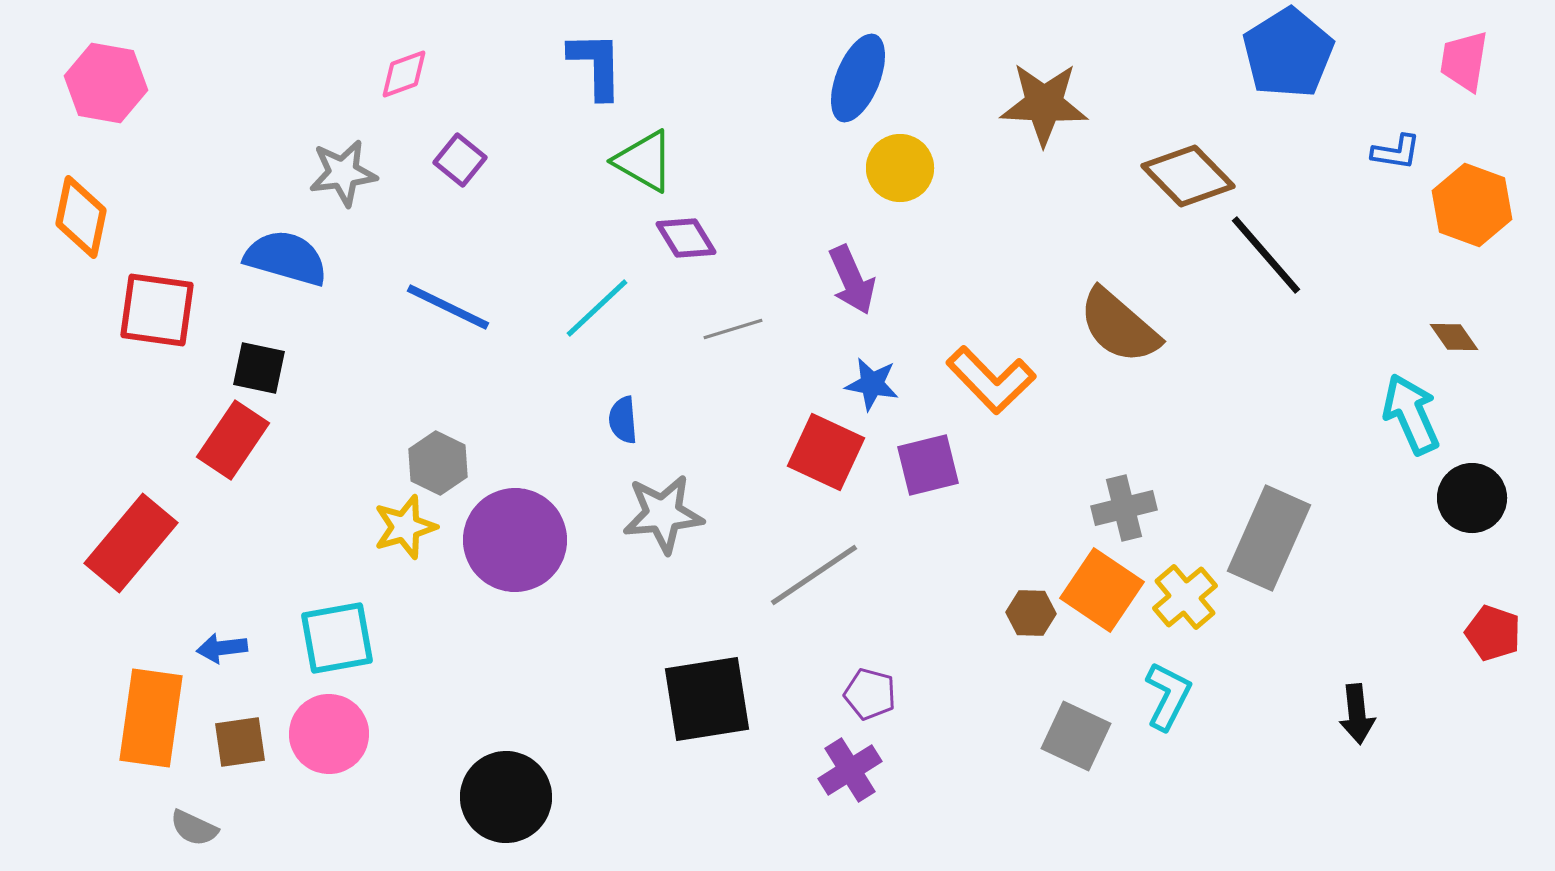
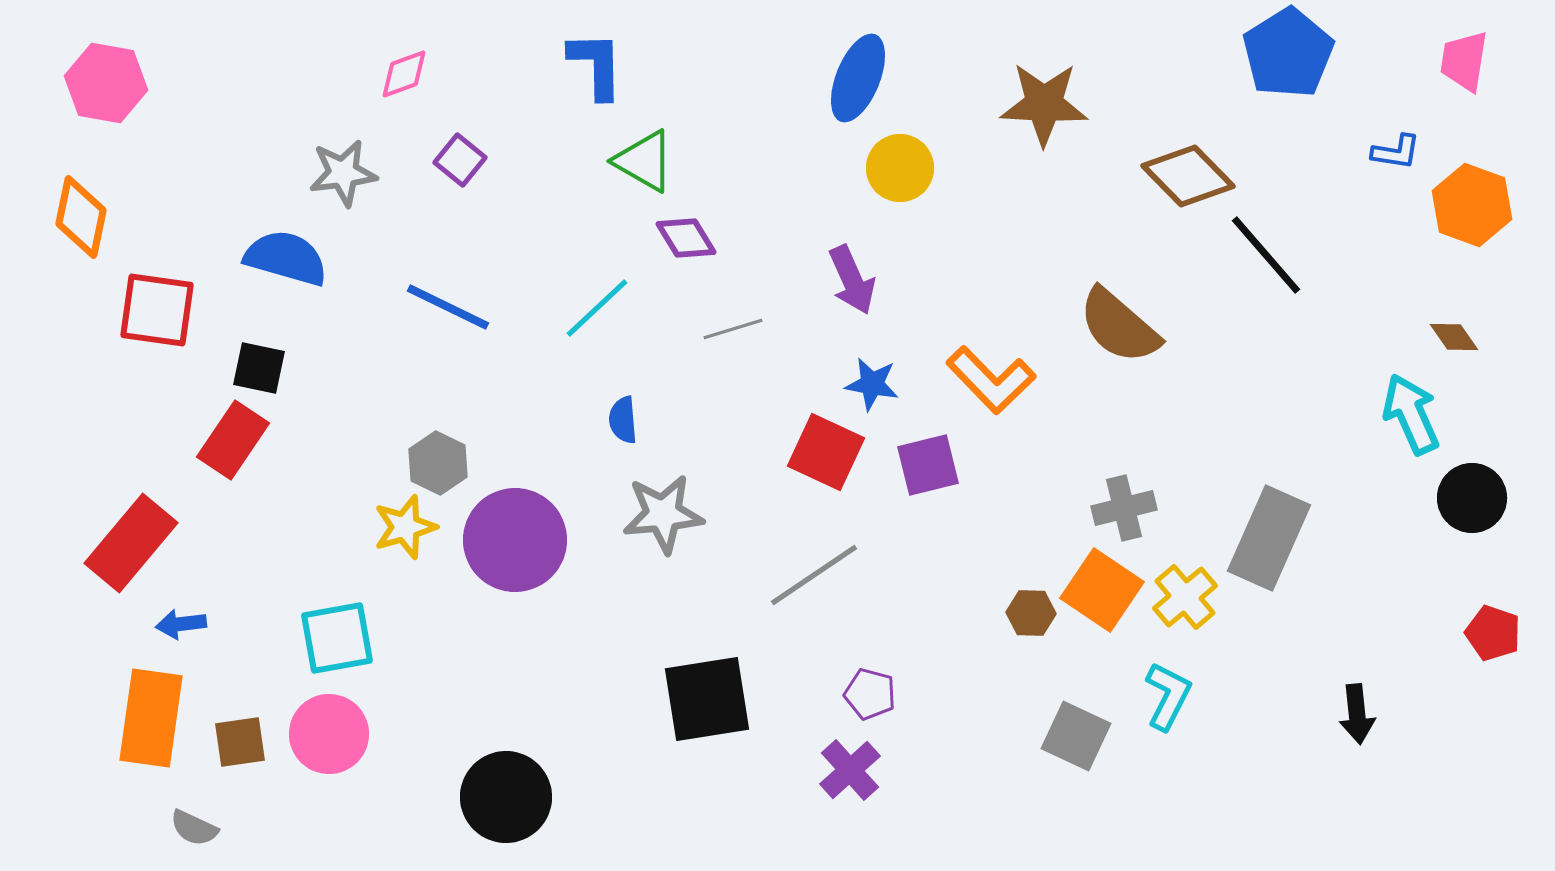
blue arrow at (222, 648): moved 41 px left, 24 px up
purple cross at (850, 770): rotated 10 degrees counterclockwise
